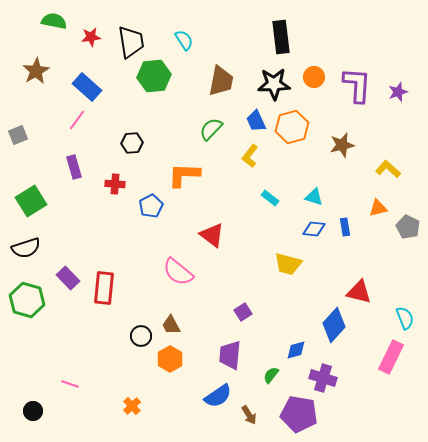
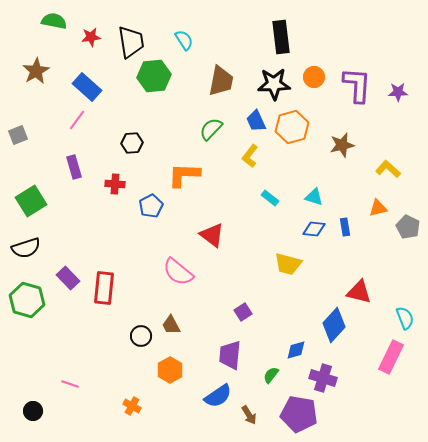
purple star at (398, 92): rotated 18 degrees clockwise
orange hexagon at (170, 359): moved 11 px down
orange cross at (132, 406): rotated 18 degrees counterclockwise
